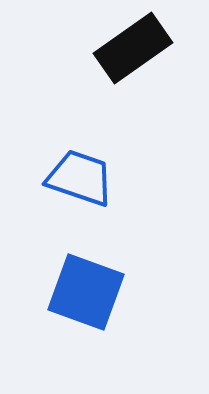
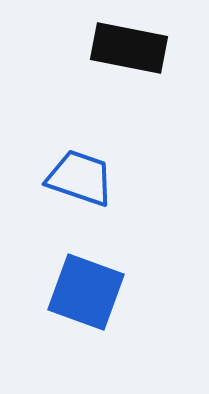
black rectangle: moved 4 px left; rotated 46 degrees clockwise
